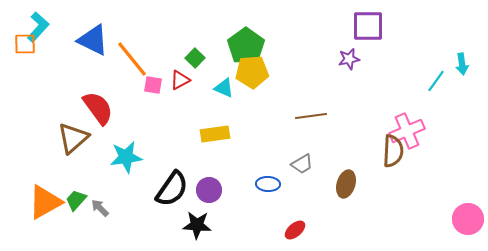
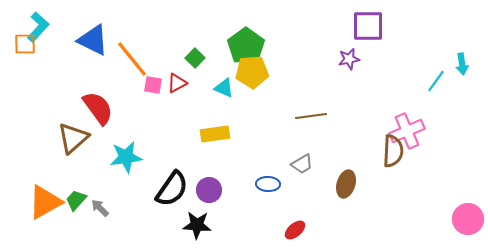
red triangle: moved 3 px left, 3 px down
